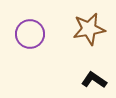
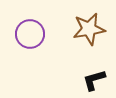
black L-shape: rotated 50 degrees counterclockwise
